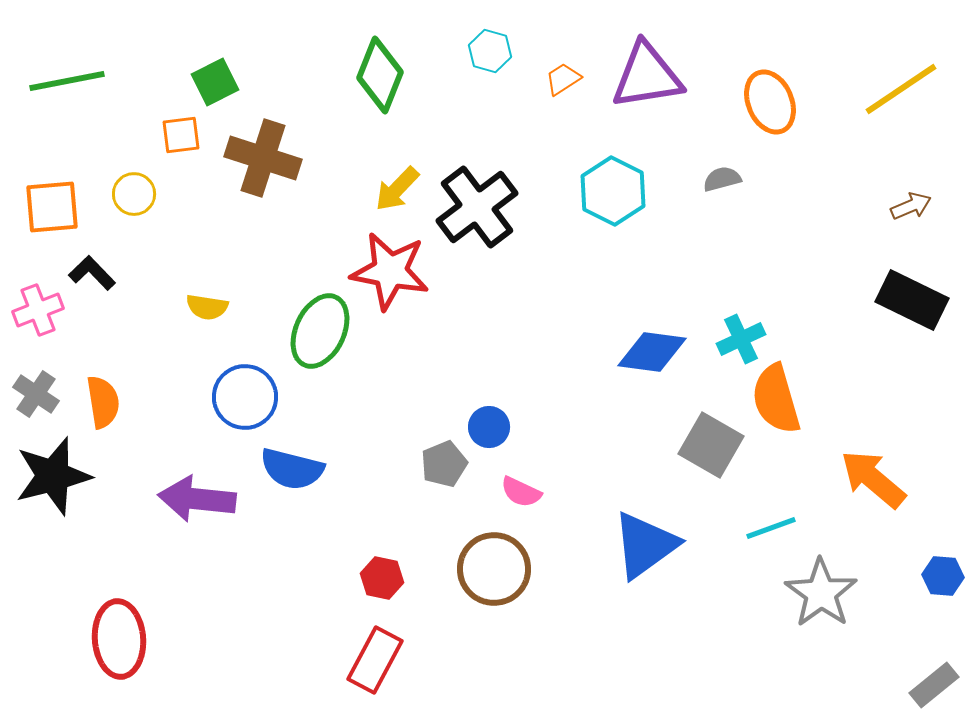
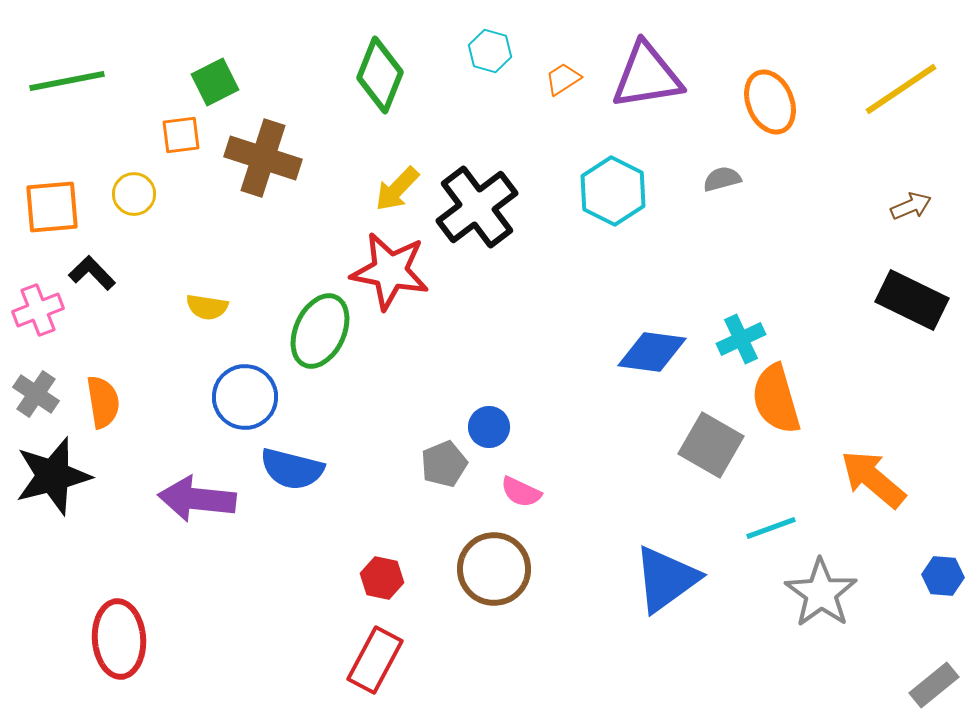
blue triangle at (645, 545): moved 21 px right, 34 px down
